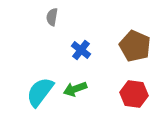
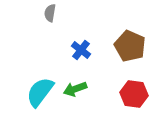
gray semicircle: moved 2 px left, 4 px up
brown pentagon: moved 5 px left
